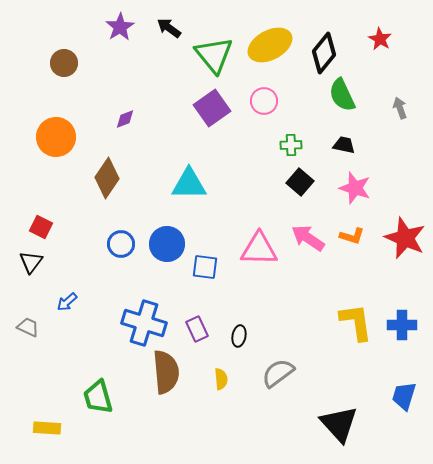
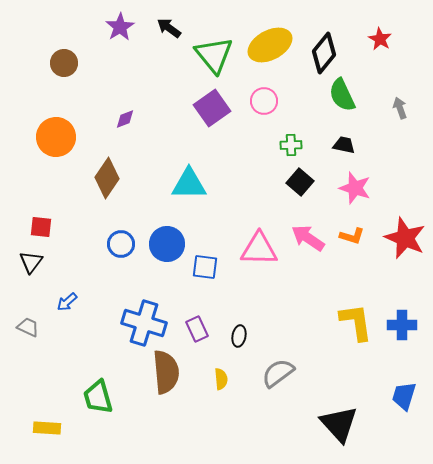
red square at (41, 227): rotated 20 degrees counterclockwise
